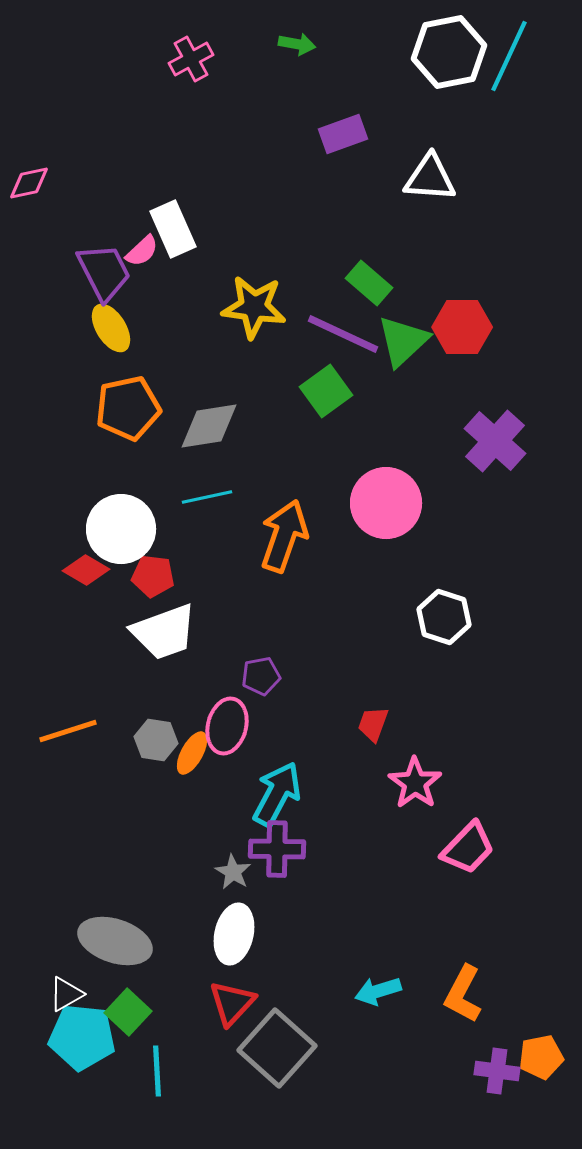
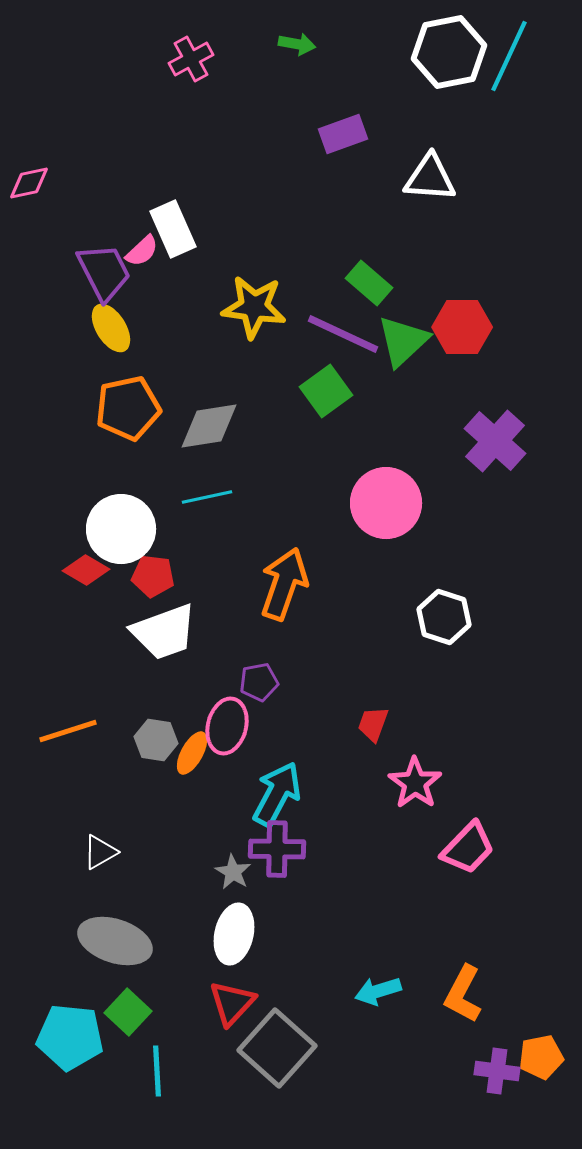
orange arrow at (284, 536): moved 48 px down
purple pentagon at (261, 676): moved 2 px left, 6 px down
white triangle at (66, 994): moved 34 px right, 142 px up
cyan pentagon at (82, 1037): moved 12 px left
